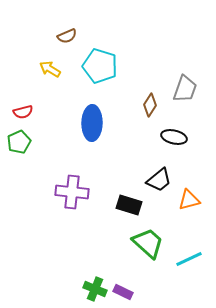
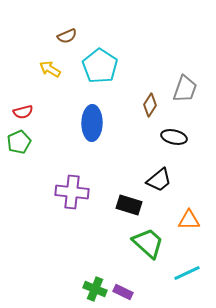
cyan pentagon: rotated 16 degrees clockwise
orange triangle: moved 20 px down; rotated 15 degrees clockwise
cyan line: moved 2 px left, 14 px down
